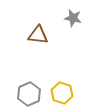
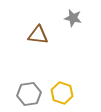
gray hexagon: rotated 15 degrees clockwise
